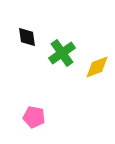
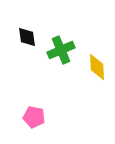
green cross: moved 1 px left, 3 px up; rotated 12 degrees clockwise
yellow diamond: rotated 72 degrees counterclockwise
